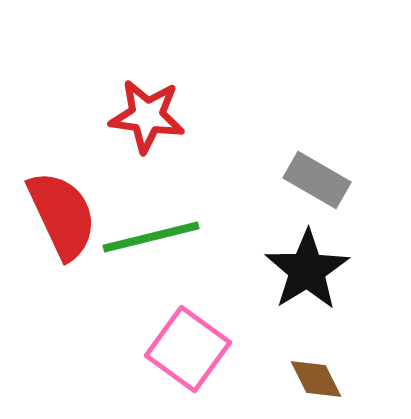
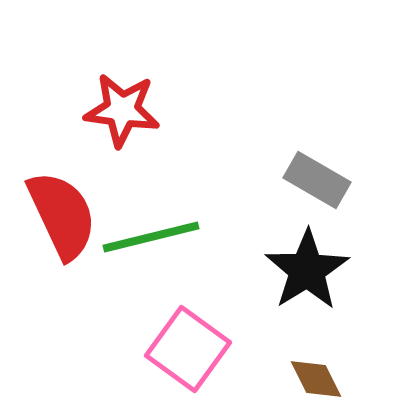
red star: moved 25 px left, 6 px up
